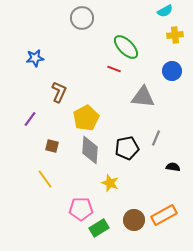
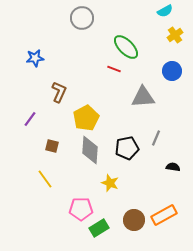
yellow cross: rotated 28 degrees counterclockwise
gray triangle: rotated 10 degrees counterclockwise
